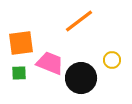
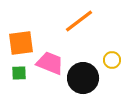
black circle: moved 2 px right
